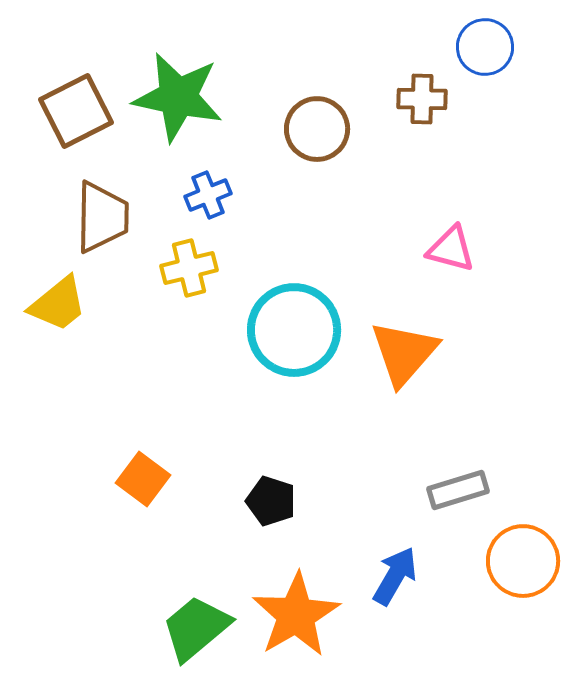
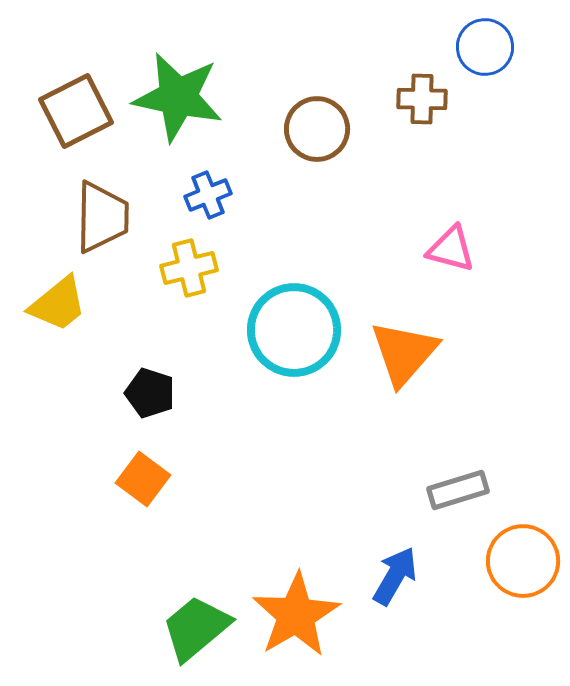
black pentagon: moved 121 px left, 108 px up
